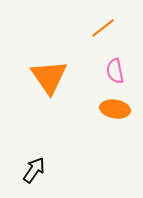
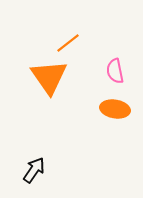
orange line: moved 35 px left, 15 px down
